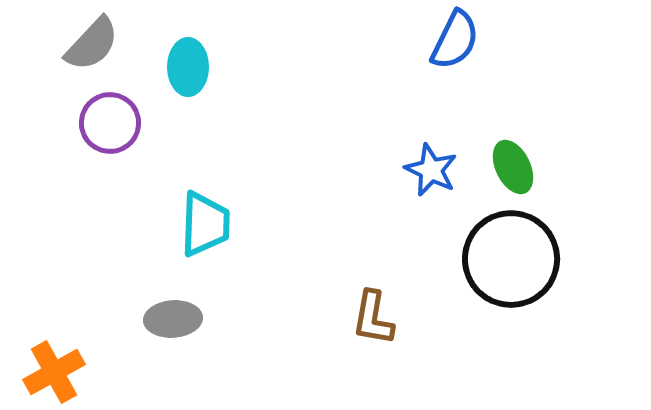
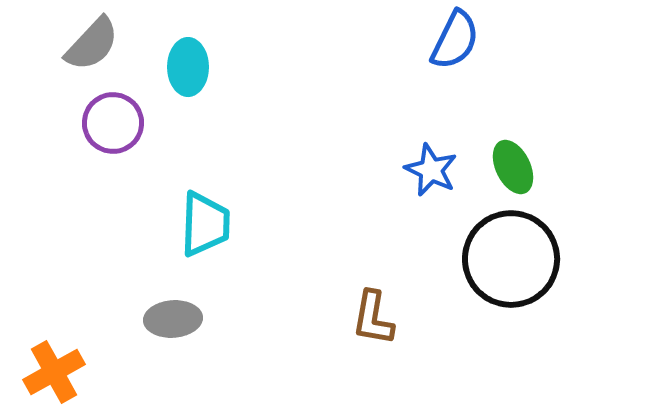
purple circle: moved 3 px right
